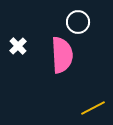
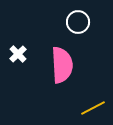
white cross: moved 8 px down
pink semicircle: moved 10 px down
